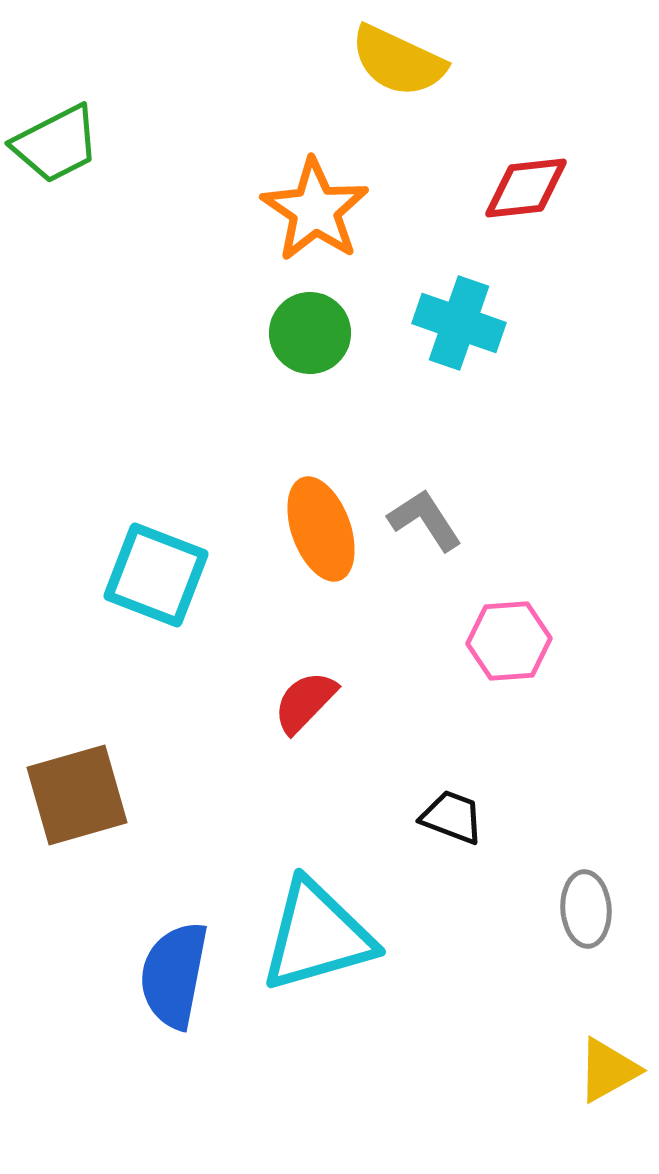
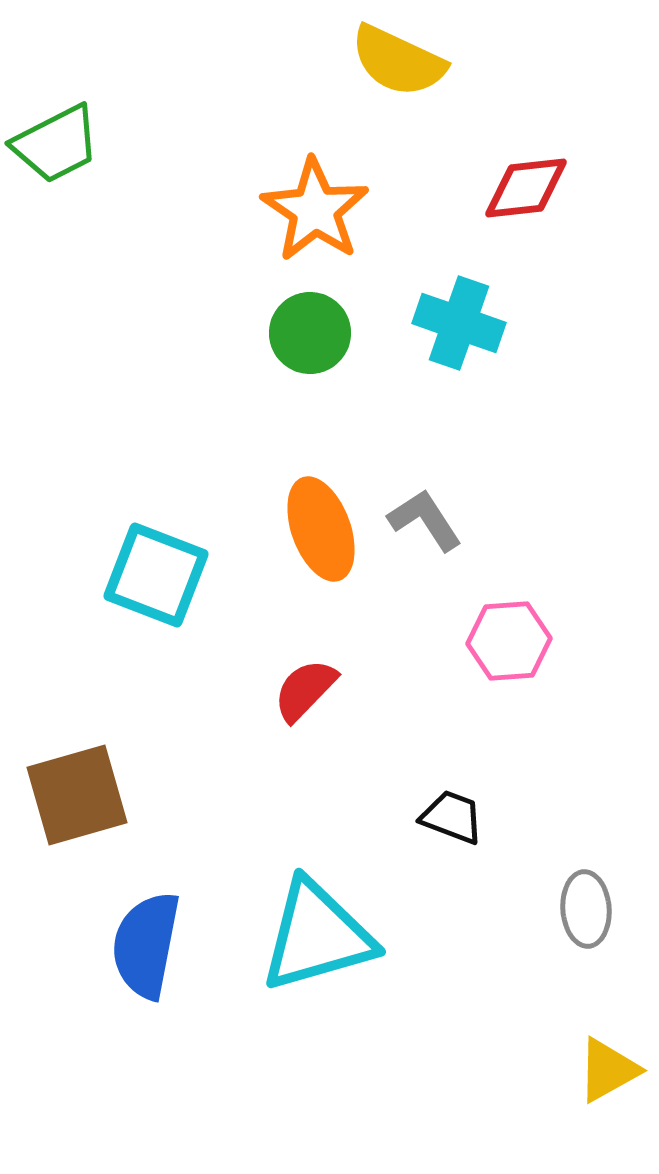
red semicircle: moved 12 px up
blue semicircle: moved 28 px left, 30 px up
